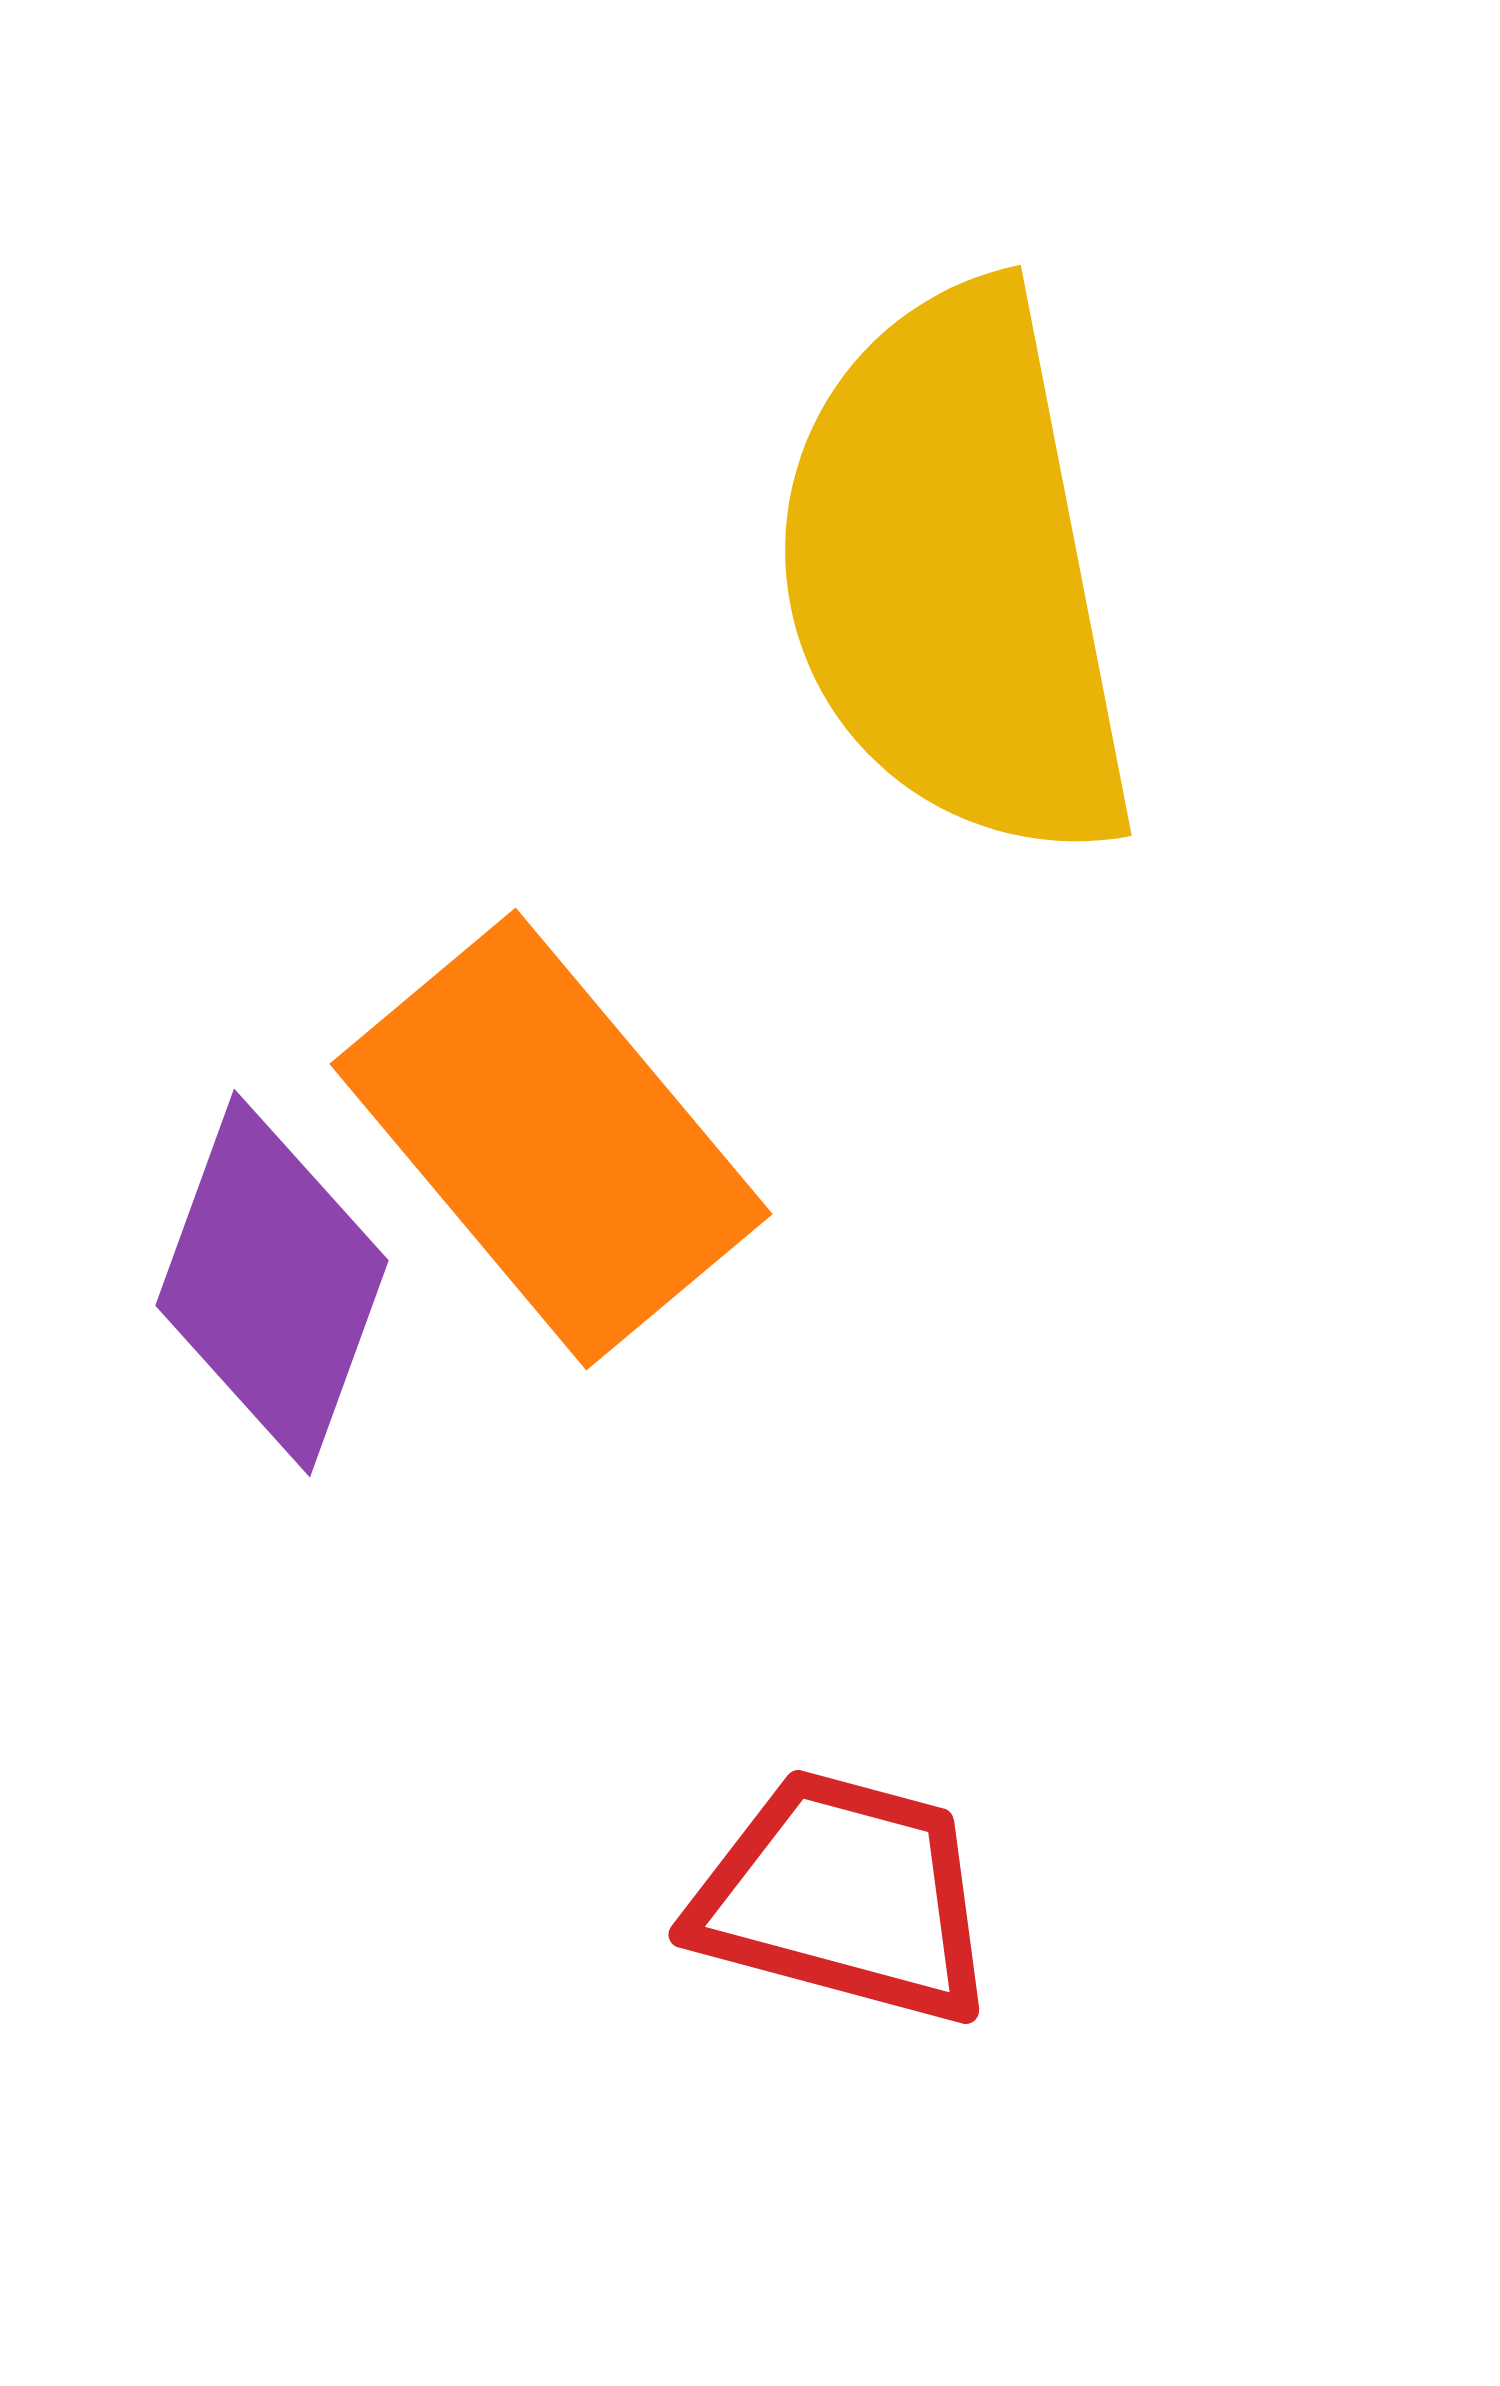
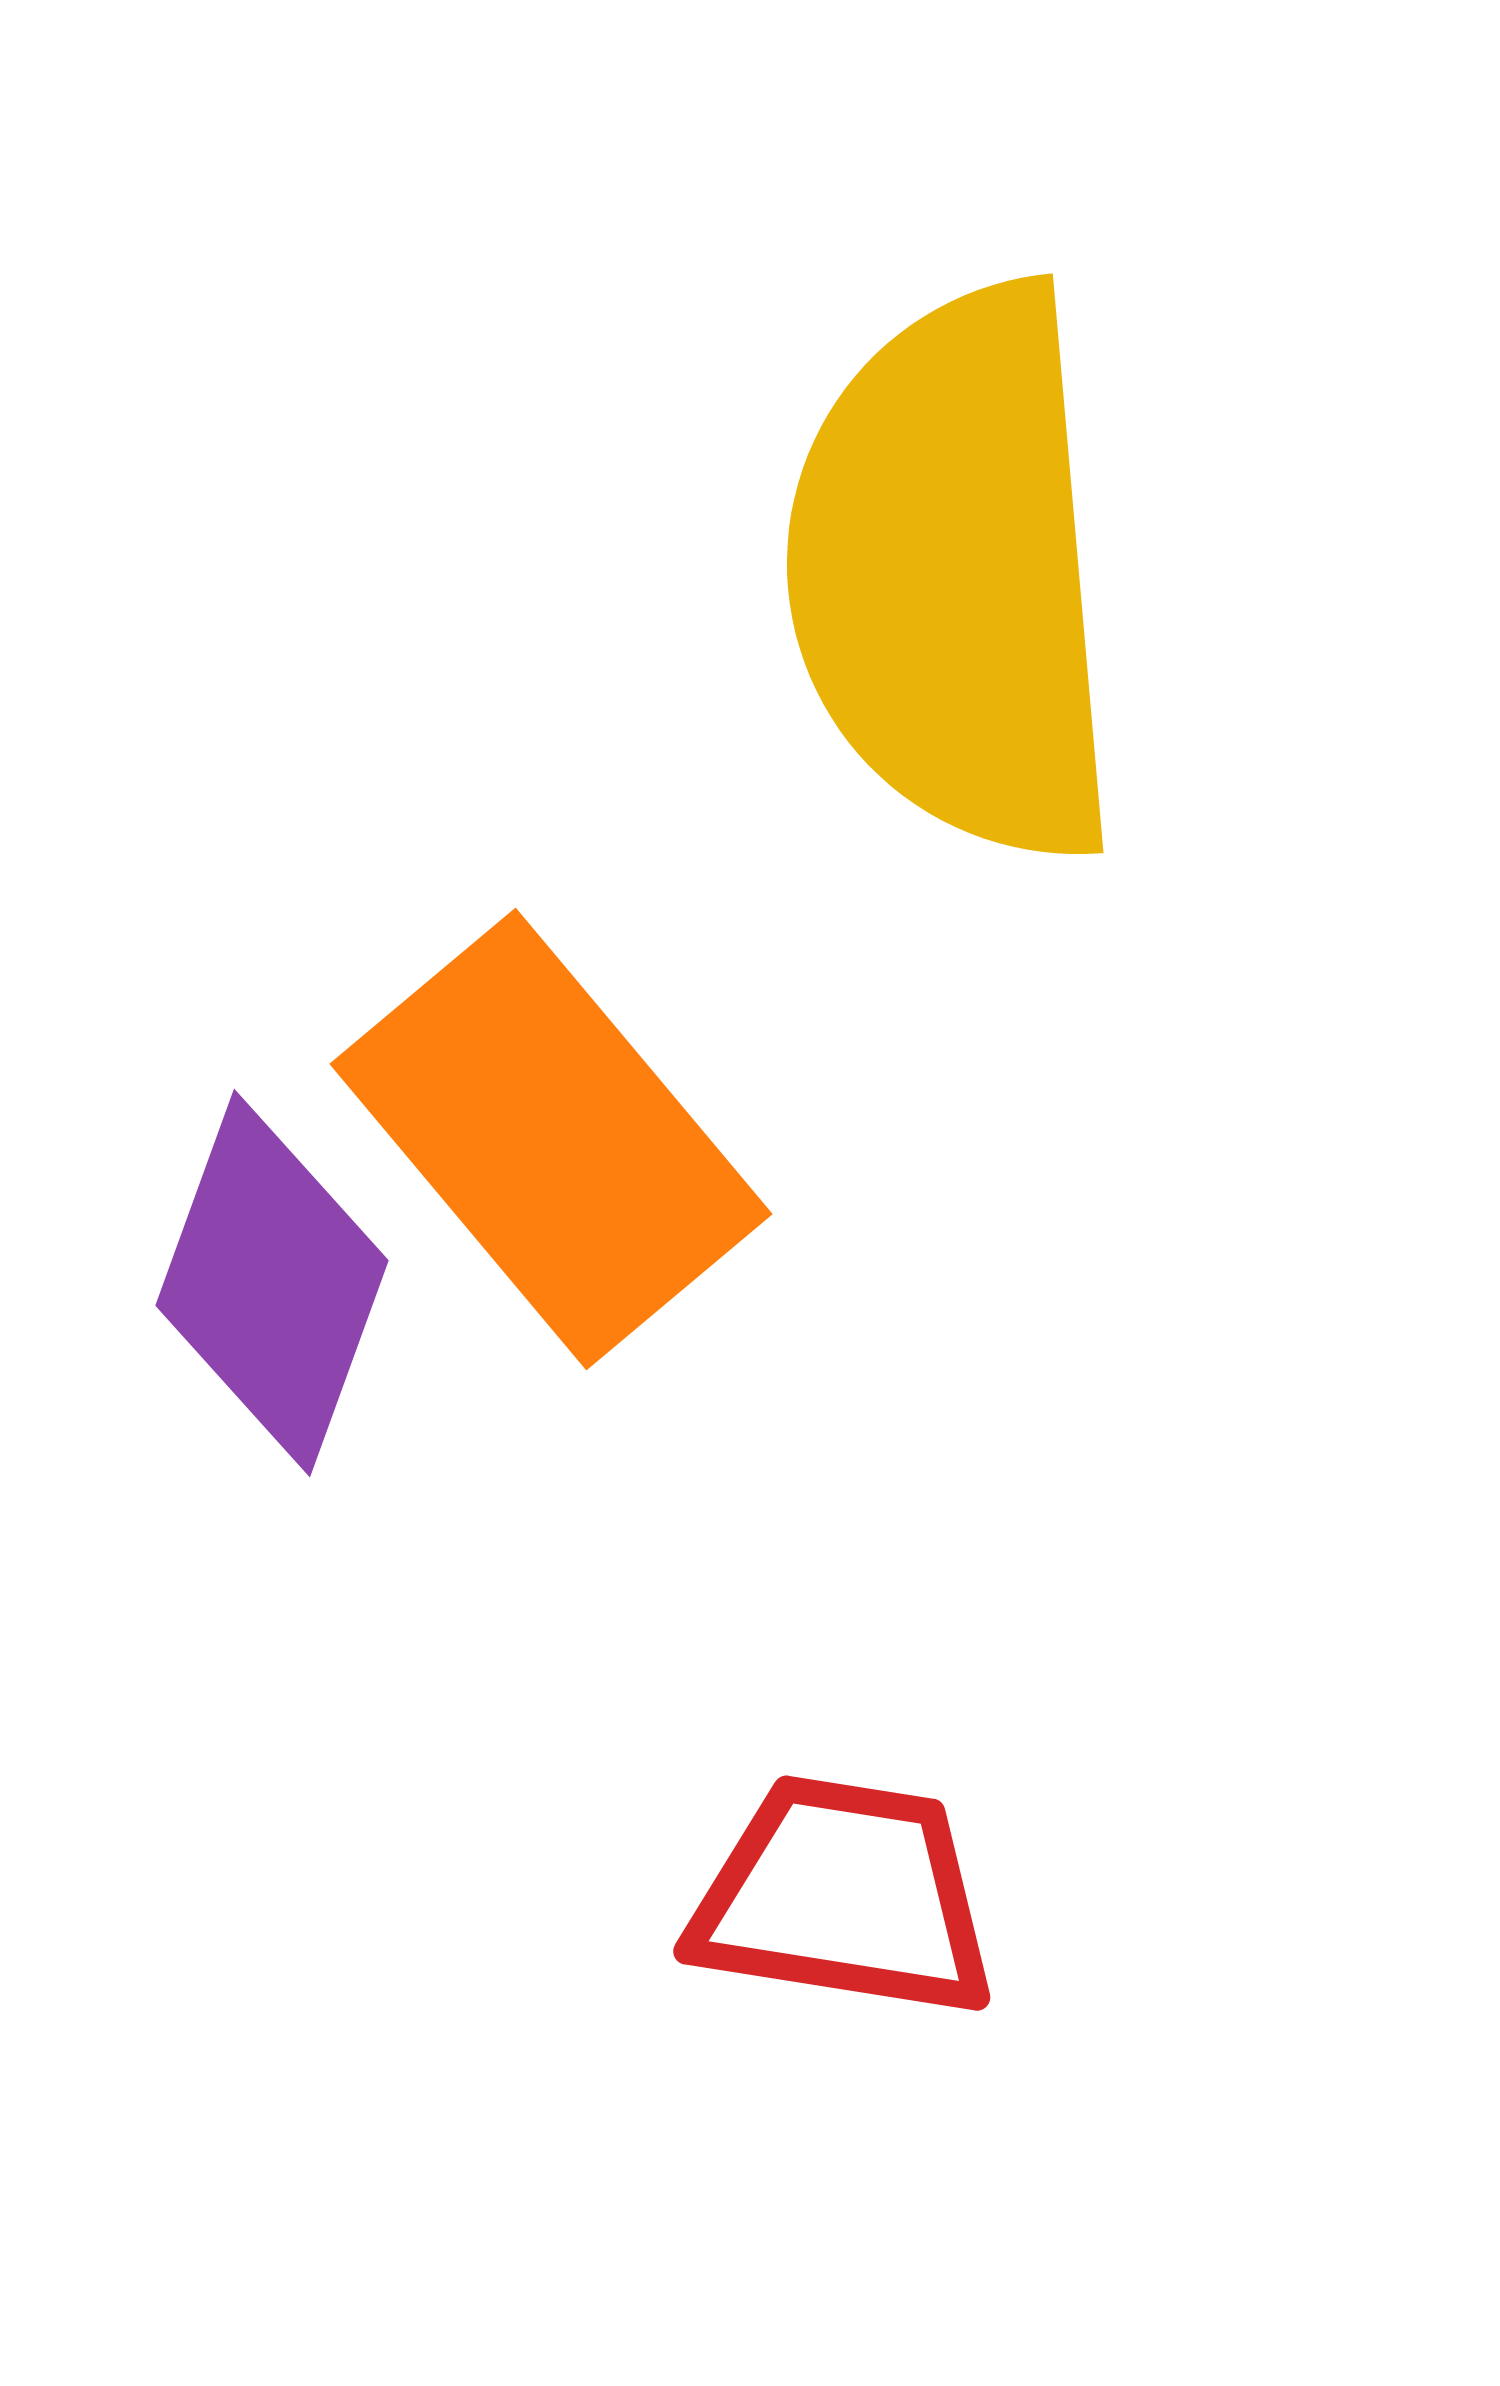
yellow semicircle: rotated 6 degrees clockwise
red trapezoid: rotated 6 degrees counterclockwise
